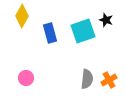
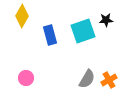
black star: rotated 24 degrees counterclockwise
blue rectangle: moved 2 px down
gray semicircle: rotated 24 degrees clockwise
